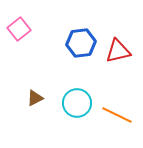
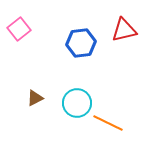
red triangle: moved 6 px right, 21 px up
orange line: moved 9 px left, 8 px down
